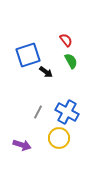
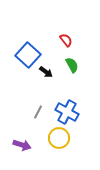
blue square: rotated 30 degrees counterclockwise
green semicircle: moved 1 px right, 4 px down
